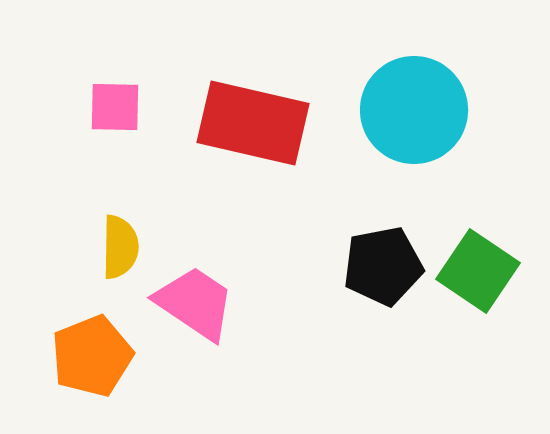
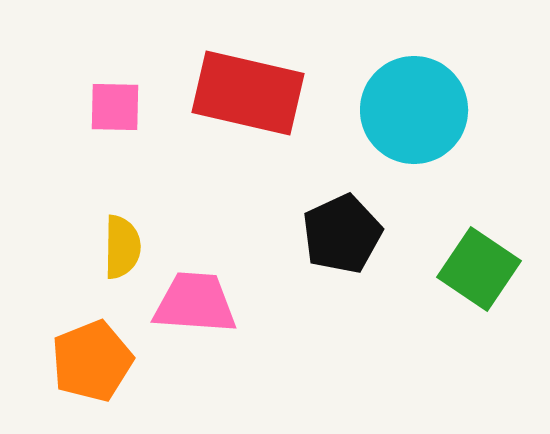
red rectangle: moved 5 px left, 30 px up
yellow semicircle: moved 2 px right
black pentagon: moved 41 px left, 32 px up; rotated 14 degrees counterclockwise
green square: moved 1 px right, 2 px up
pink trapezoid: rotated 30 degrees counterclockwise
orange pentagon: moved 5 px down
